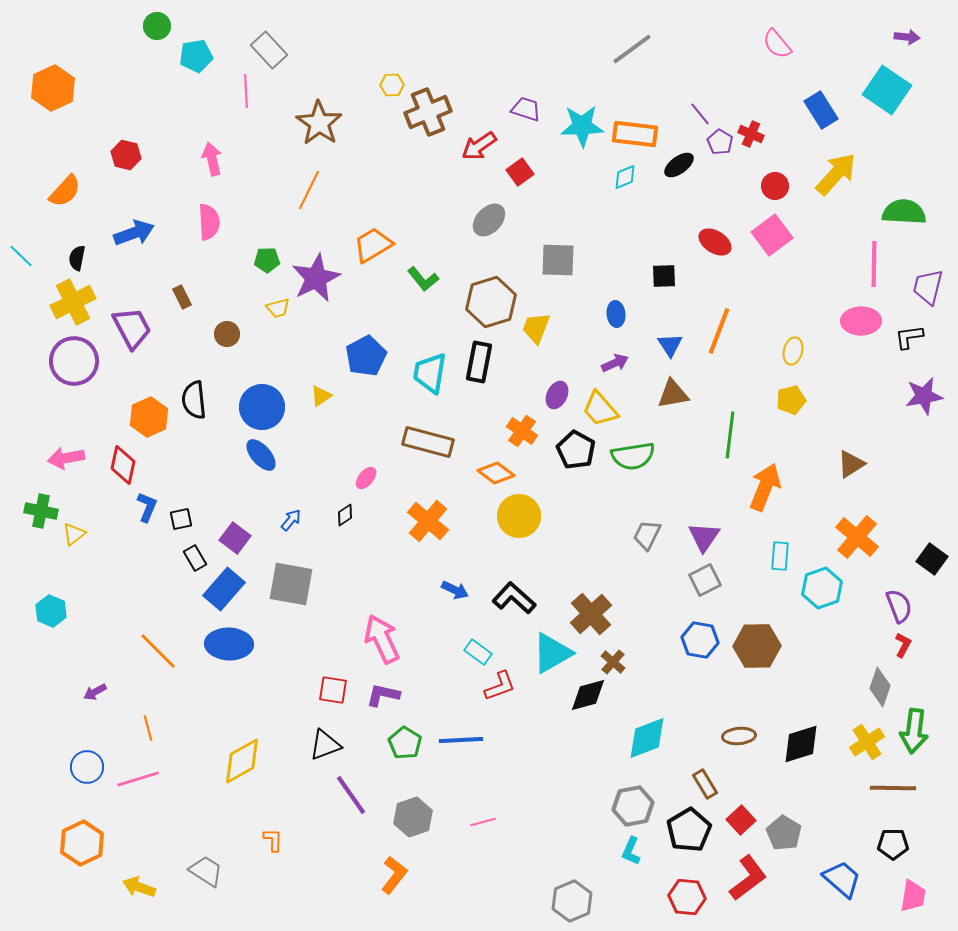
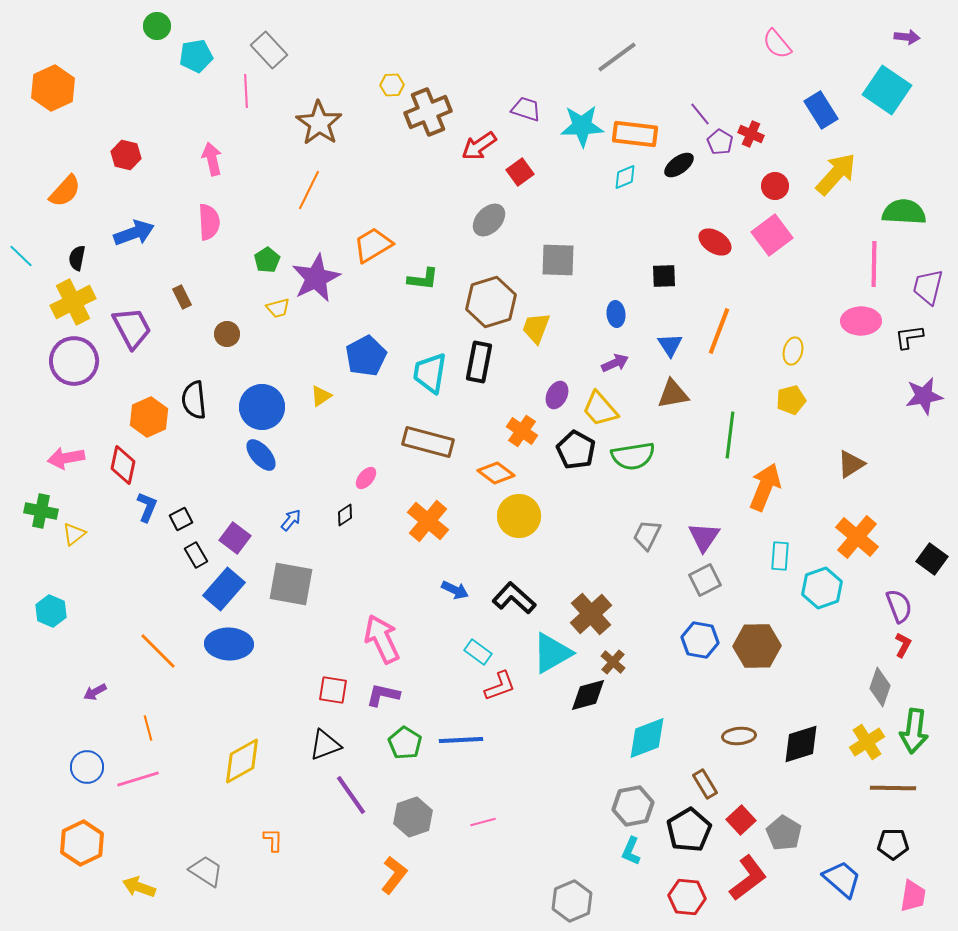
gray line at (632, 49): moved 15 px left, 8 px down
green pentagon at (267, 260): rotated 30 degrees counterclockwise
green L-shape at (423, 279): rotated 44 degrees counterclockwise
black square at (181, 519): rotated 15 degrees counterclockwise
black rectangle at (195, 558): moved 1 px right, 3 px up
